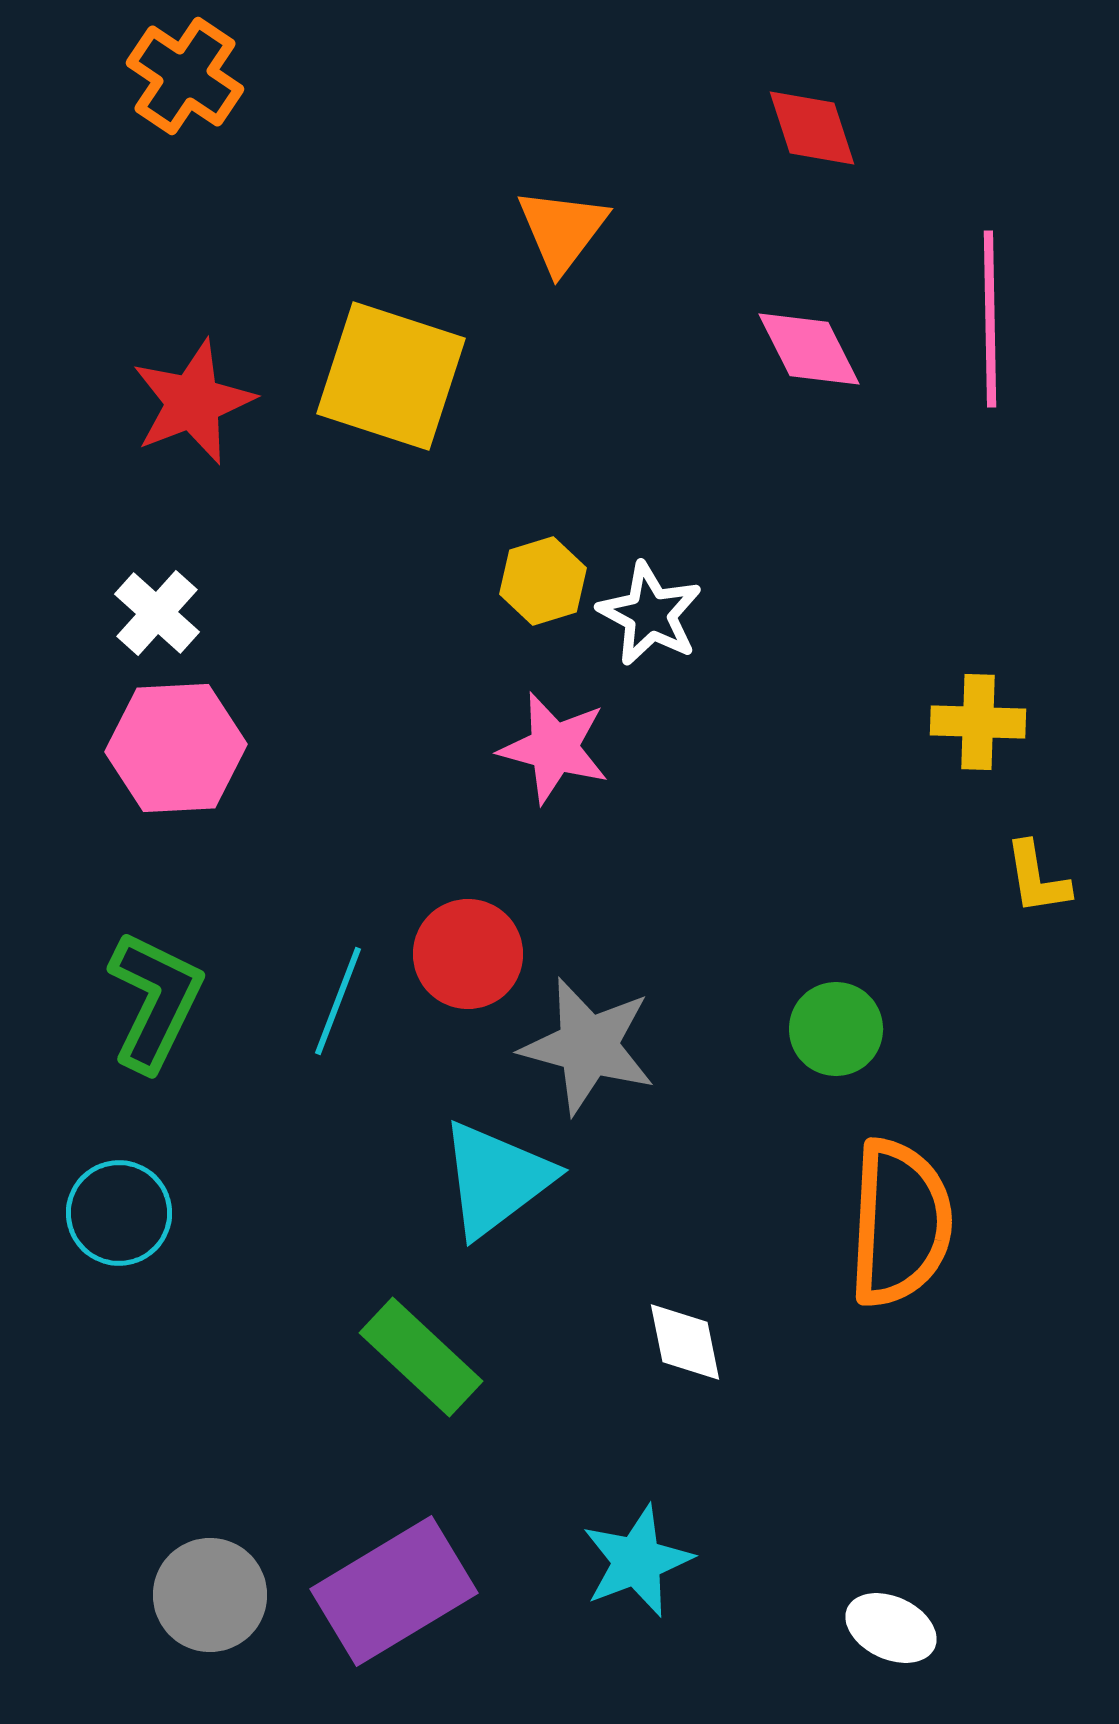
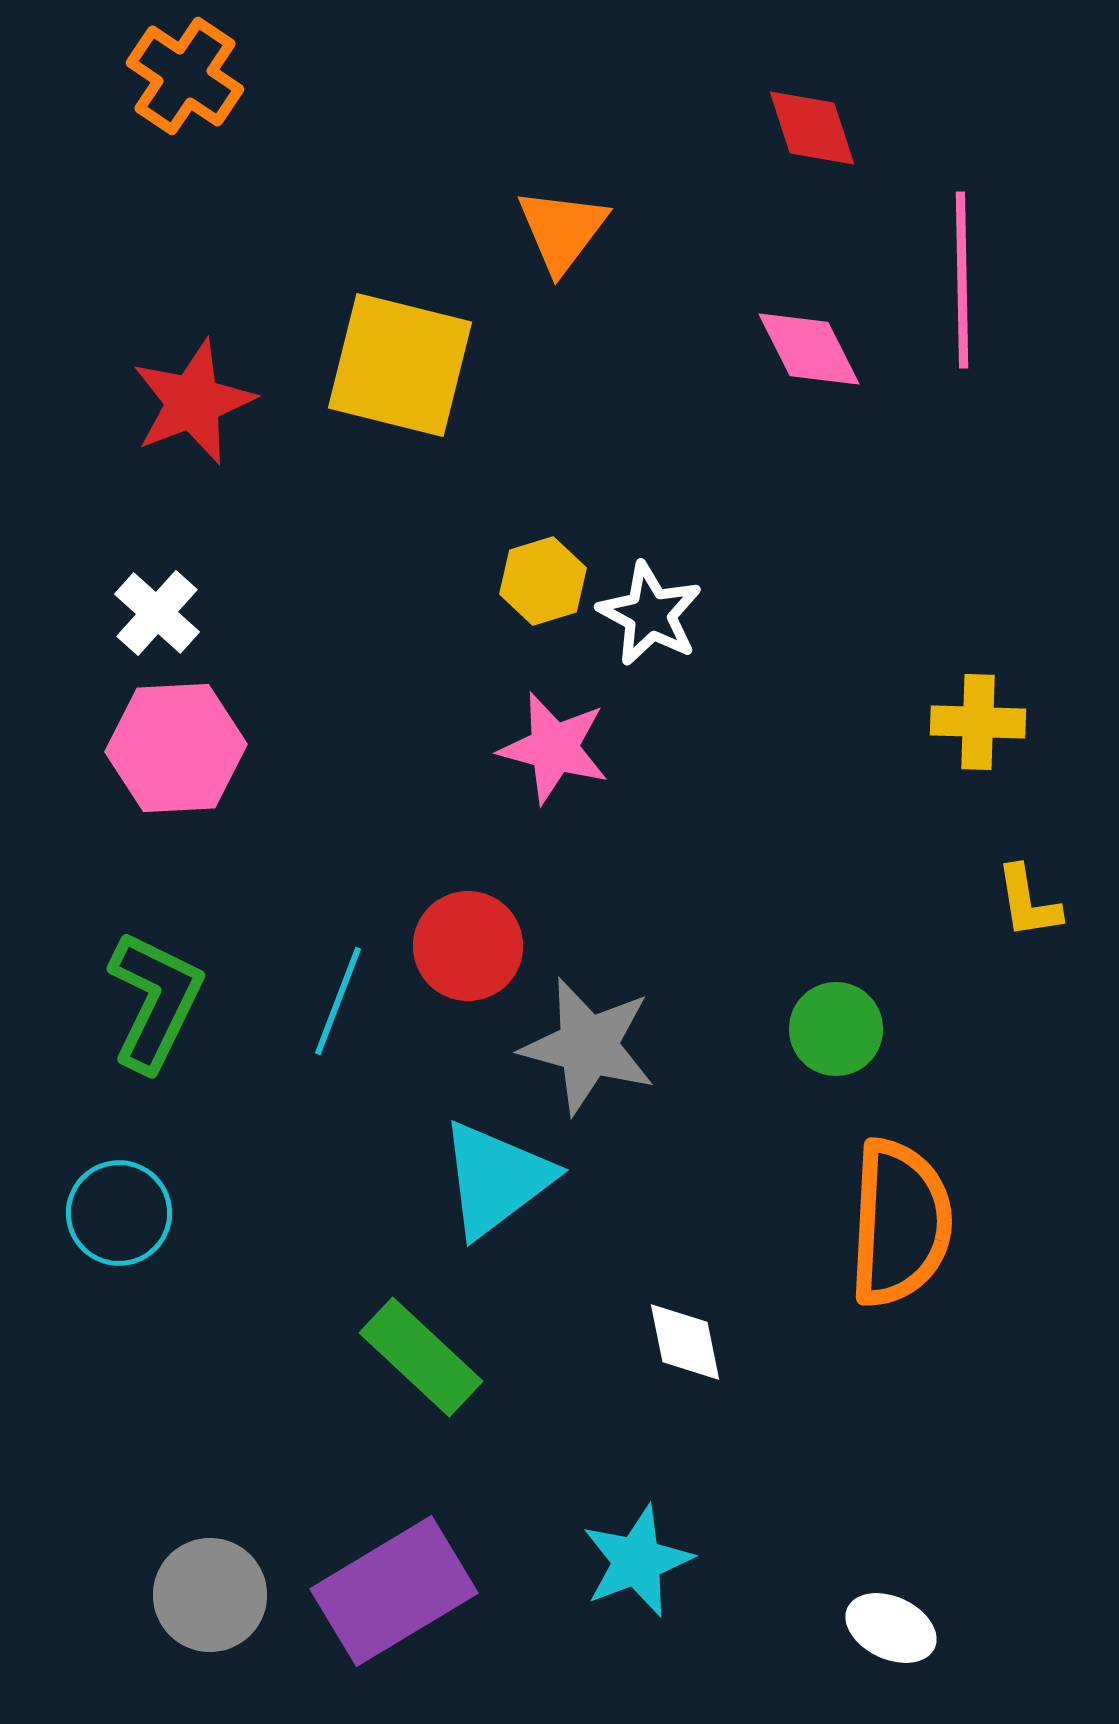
pink line: moved 28 px left, 39 px up
yellow square: moved 9 px right, 11 px up; rotated 4 degrees counterclockwise
yellow L-shape: moved 9 px left, 24 px down
red circle: moved 8 px up
